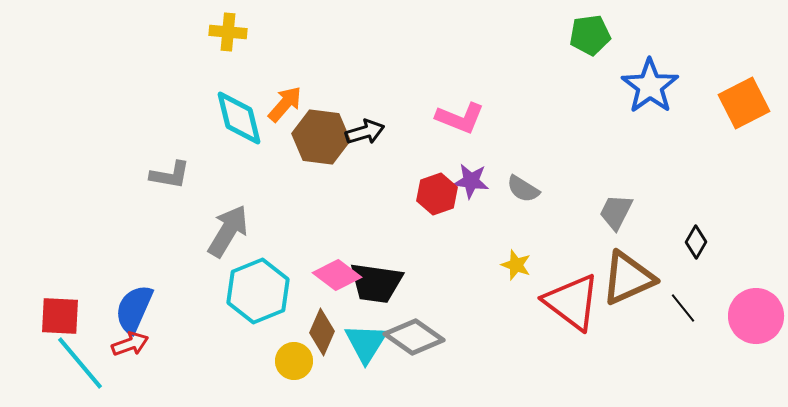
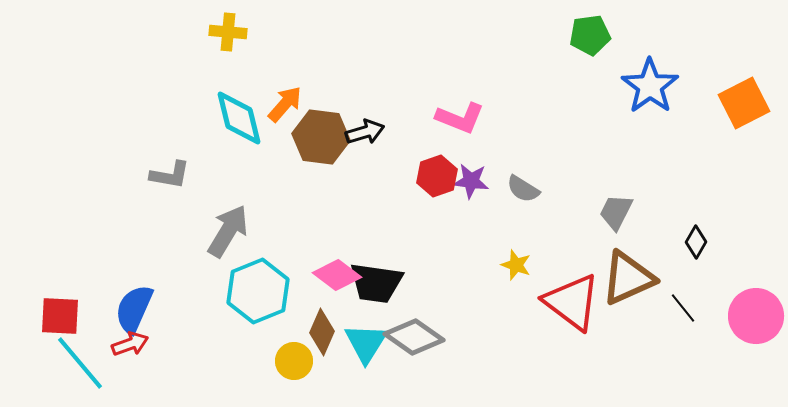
red hexagon: moved 18 px up
